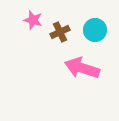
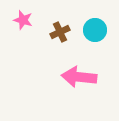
pink star: moved 10 px left
pink arrow: moved 3 px left, 9 px down; rotated 12 degrees counterclockwise
